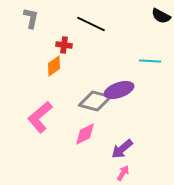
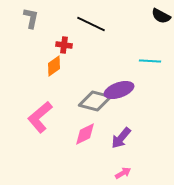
purple arrow: moved 1 px left, 11 px up; rotated 10 degrees counterclockwise
pink arrow: rotated 28 degrees clockwise
